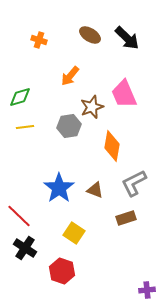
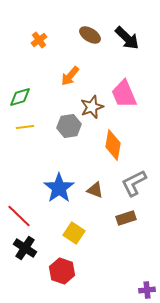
orange cross: rotated 35 degrees clockwise
orange diamond: moved 1 px right, 1 px up
